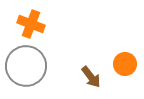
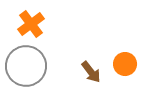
orange cross: rotated 32 degrees clockwise
brown arrow: moved 5 px up
